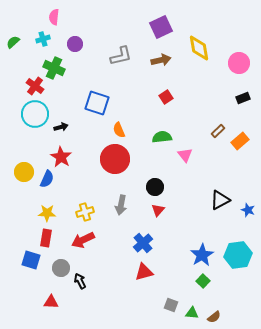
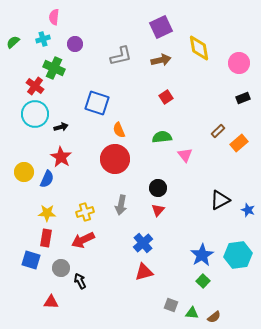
orange rectangle at (240, 141): moved 1 px left, 2 px down
black circle at (155, 187): moved 3 px right, 1 px down
